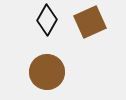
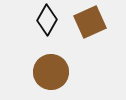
brown circle: moved 4 px right
